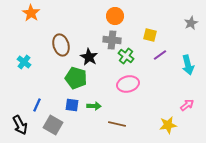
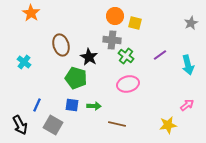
yellow square: moved 15 px left, 12 px up
